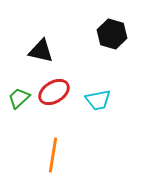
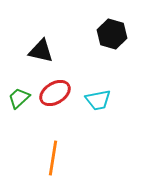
red ellipse: moved 1 px right, 1 px down
orange line: moved 3 px down
